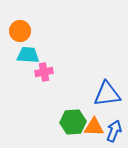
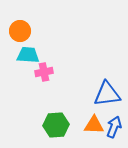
green hexagon: moved 17 px left, 3 px down
orange triangle: moved 2 px up
blue arrow: moved 4 px up
